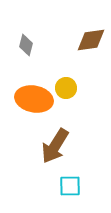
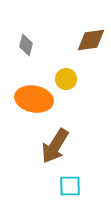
yellow circle: moved 9 px up
